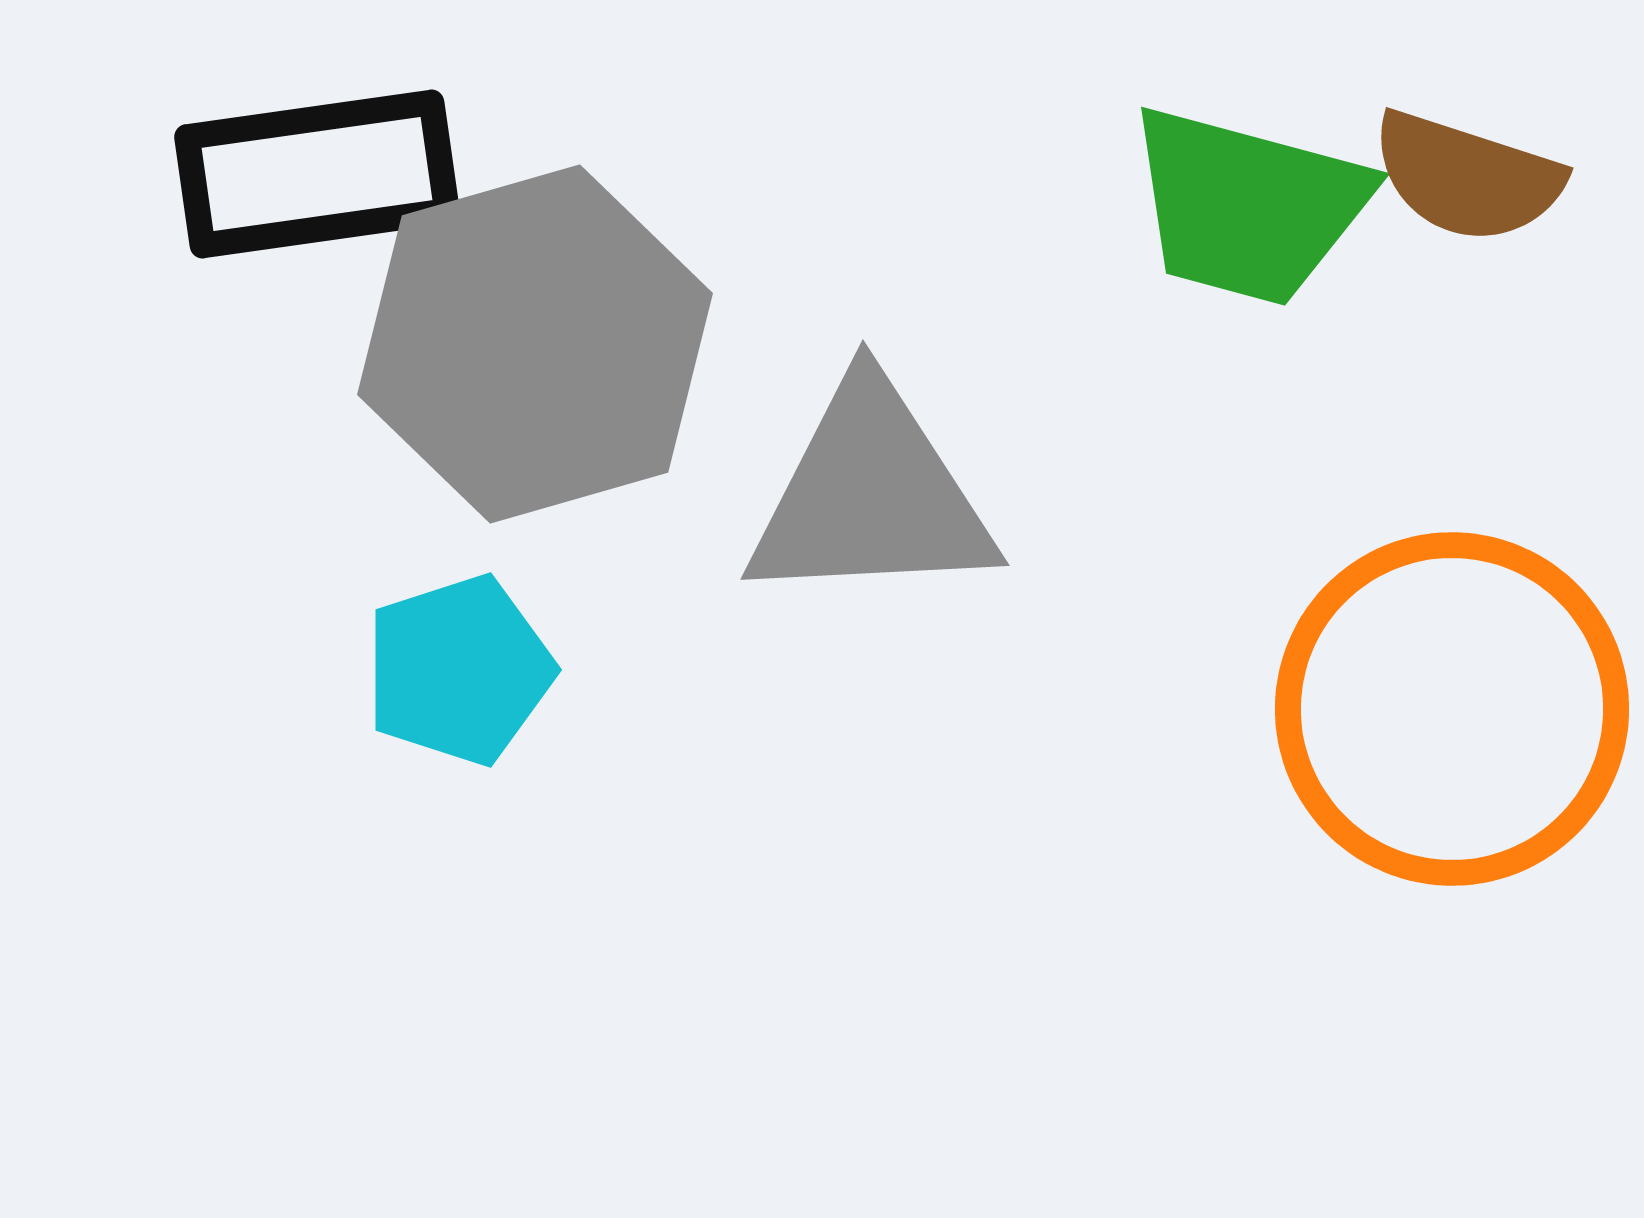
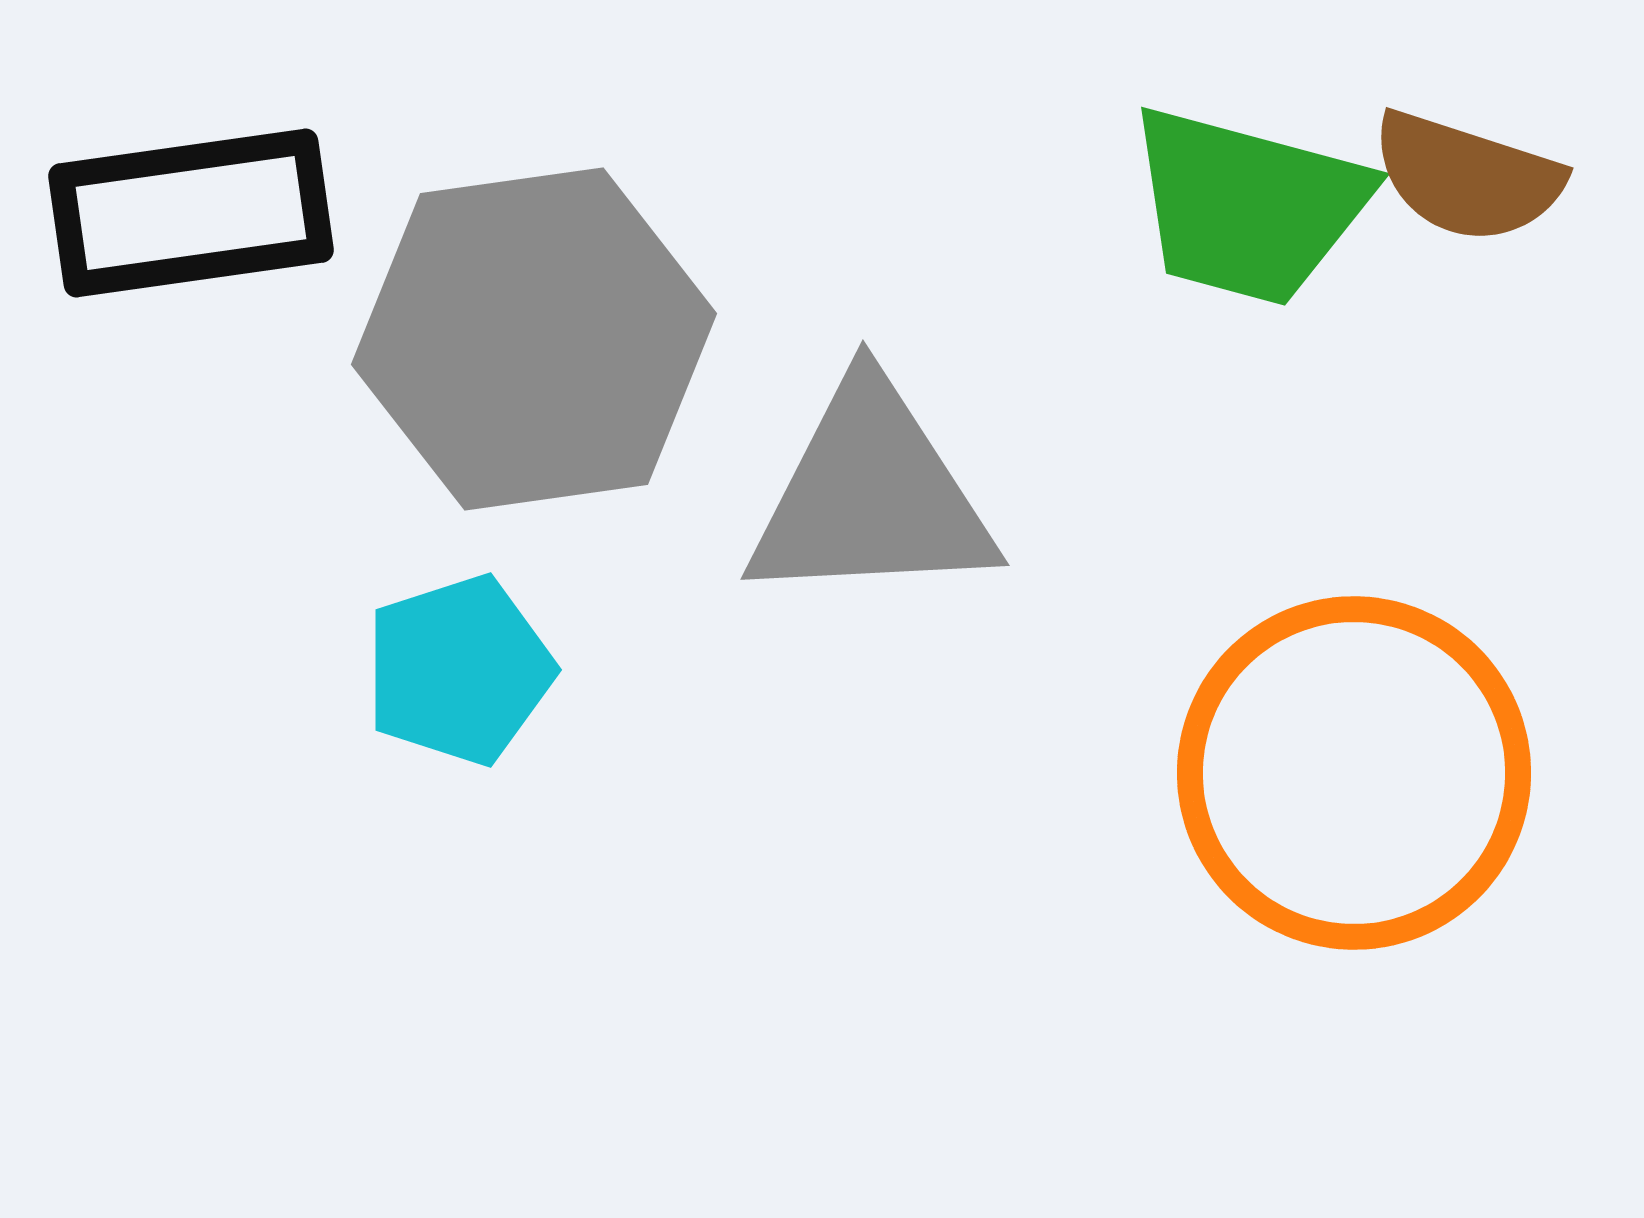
black rectangle: moved 126 px left, 39 px down
gray hexagon: moved 1 px left, 5 px up; rotated 8 degrees clockwise
orange circle: moved 98 px left, 64 px down
